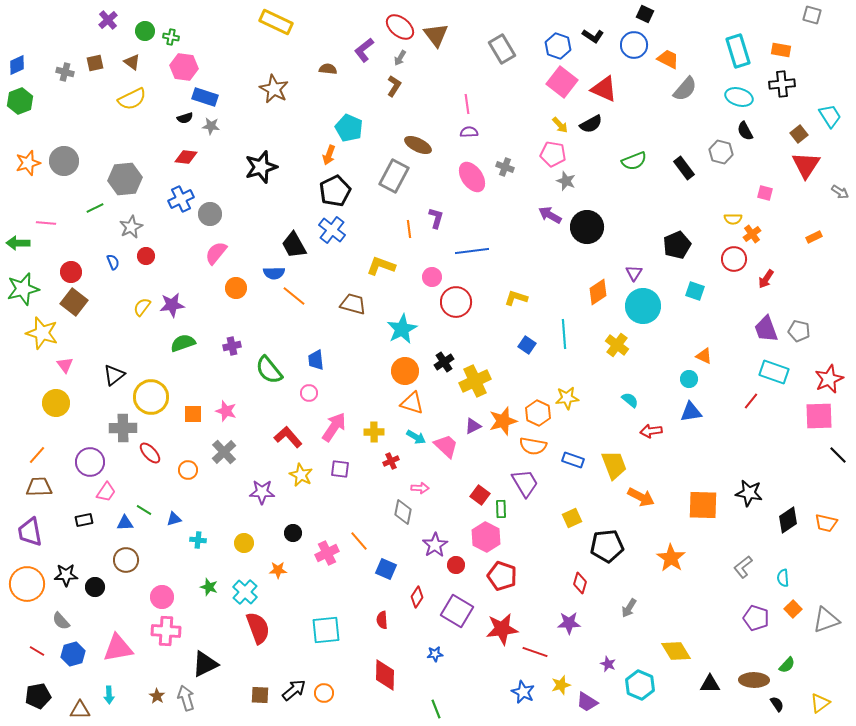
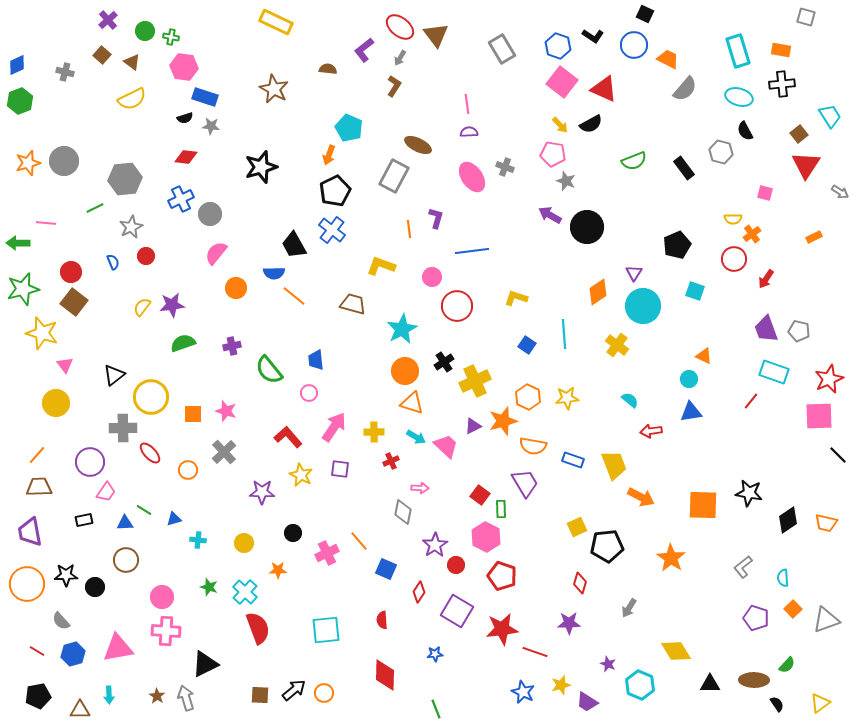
gray square at (812, 15): moved 6 px left, 2 px down
brown square at (95, 63): moved 7 px right, 8 px up; rotated 36 degrees counterclockwise
red circle at (456, 302): moved 1 px right, 4 px down
orange hexagon at (538, 413): moved 10 px left, 16 px up
yellow square at (572, 518): moved 5 px right, 9 px down
red diamond at (417, 597): moved 2 px right, 5 px up
